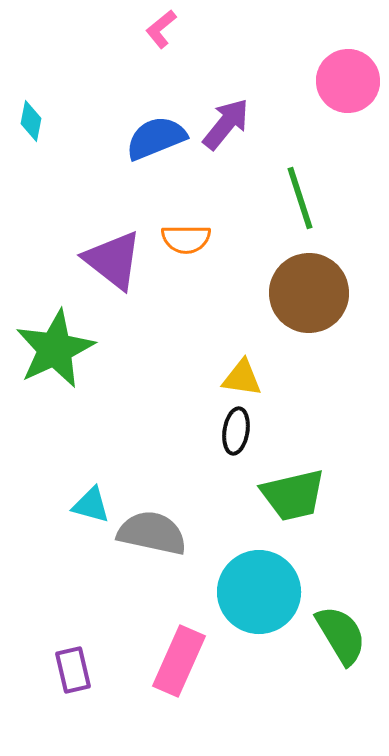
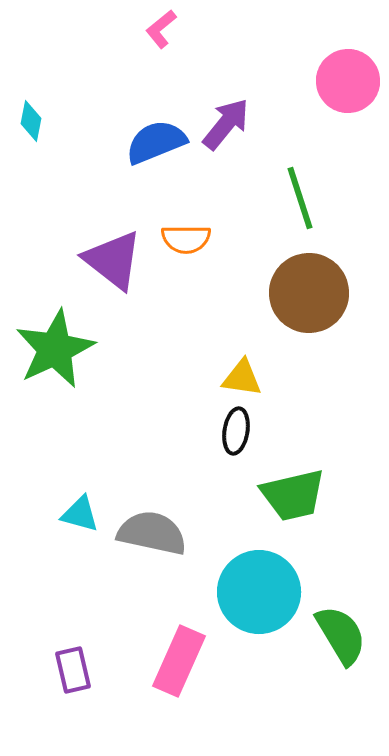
blue semicircle: moved 4 px down
cyan triangle: moved 11 px left, 9 px down
